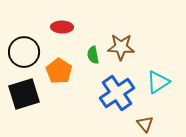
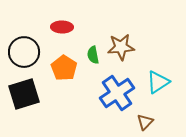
brown star: rotated 8 degrees counterclockwise
orange pentagon: moved 5 px right, 3 px up
brown triangle: moved 2 px up; rotated 24 degrees clockwise
